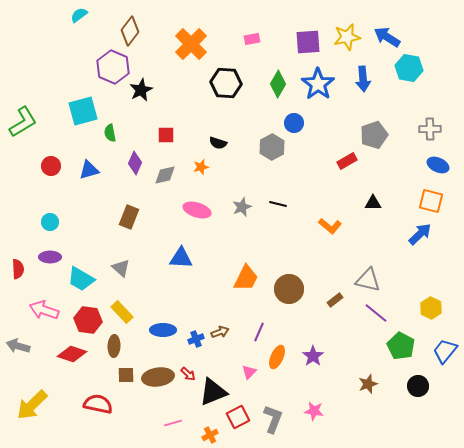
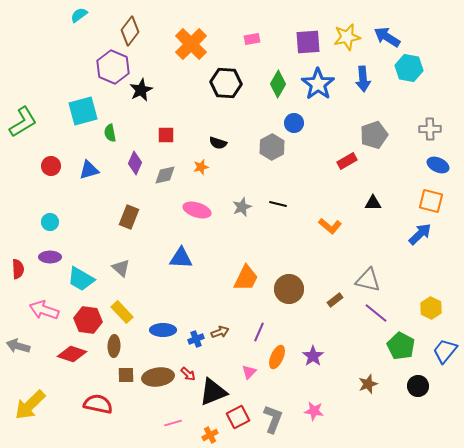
yellow arrow at (32, 405): moved 2 px left
